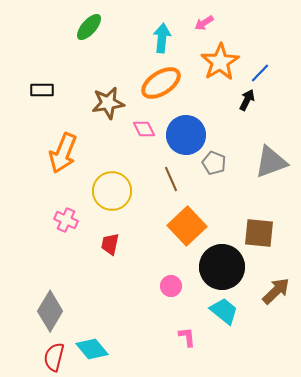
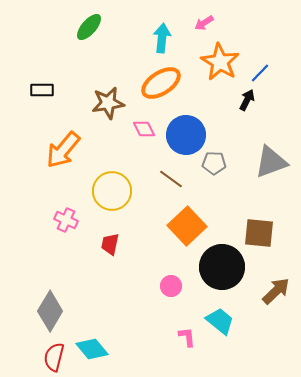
orange star: rotated 9 degrees counterclockwise
orange arrow: moved 3 px up; rotated 18 degrees clockwise
gray pentagon: rotated 20 degrees counterclockwise
brown line: rotated 30 degrees counterclockwise
cyan trapezoid: moved 4 px left, 10 px down
